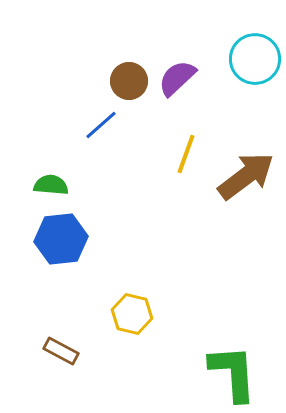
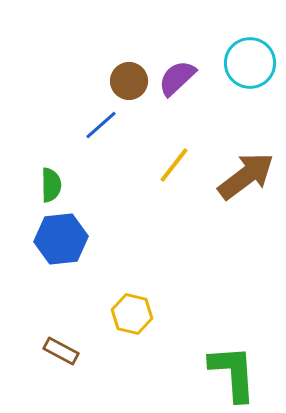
cyan circle: moved 5 px left, 4 px down
yellow line: moved 12 px left, 11 px down; rotated 18 degrees clockwise
green semicircle: rotated 84 degrees clockwise
